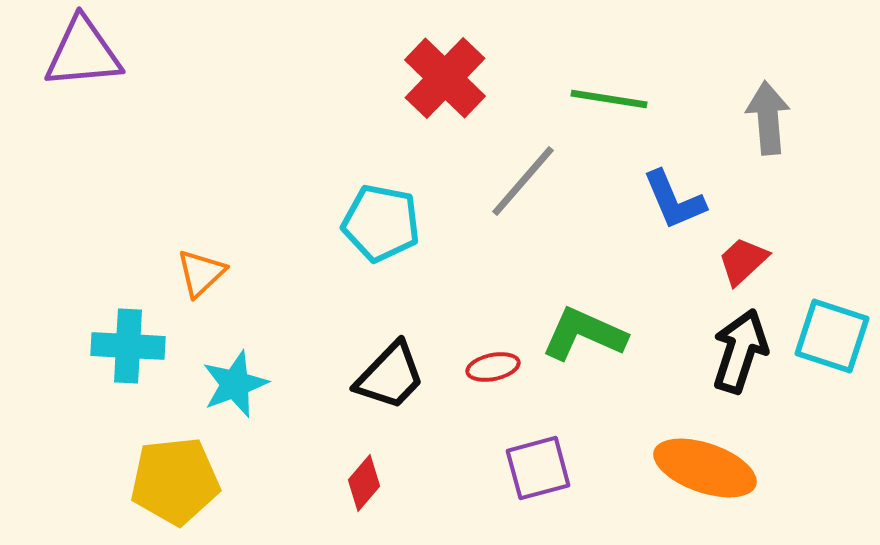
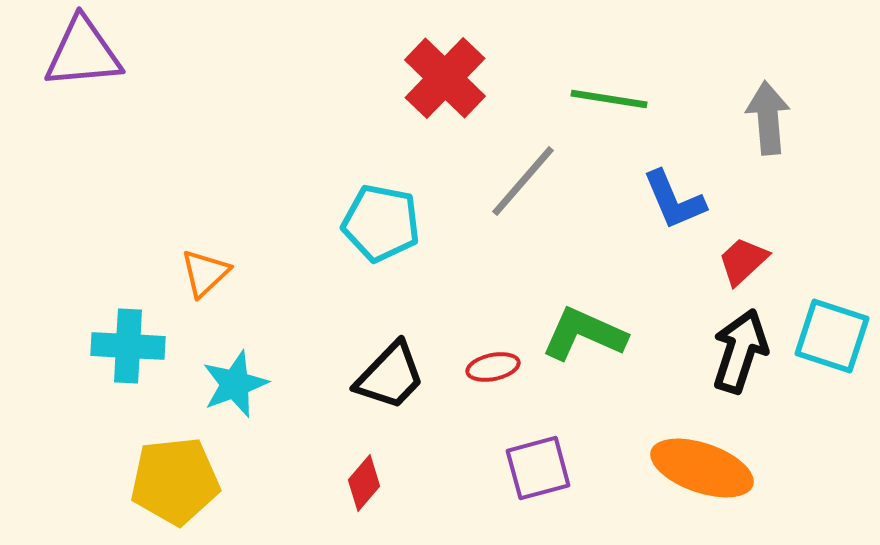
orange triangle: moved 4 px right
orange ellipse: moved 3 px left
